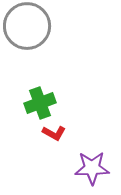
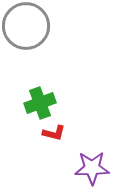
gray circle: moved 1 px left
red L-shape: rotated 15 degrees counterclockwise
